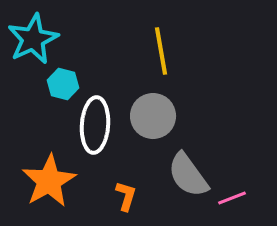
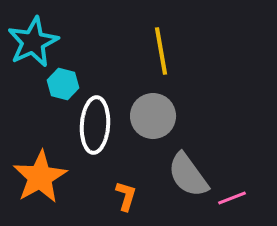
cyan star: moved 3 px down
orange star: moved 9 px left, 4 px up
